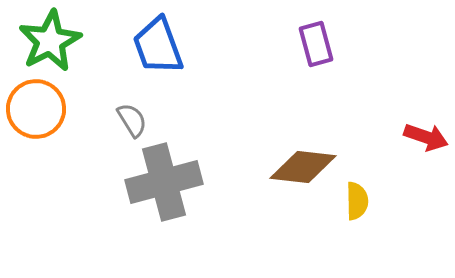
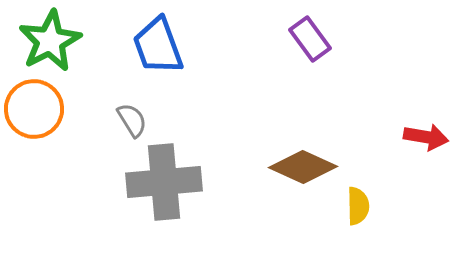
purple rectangle: moved 6 px left, 5 px up; rotated 21 degrees counterclockwise
orange circle: moved 2 px left
red arrow: rotated 9 degrees counterclockwise
brown diamond: rotated 18 degrees clockwise
gray cross: rotated 10 degrees clockwise
yellow semicircle: moved 1 px right, 5 px down
